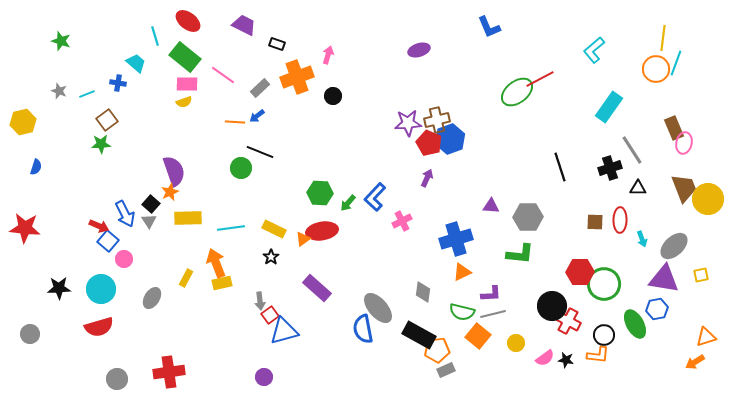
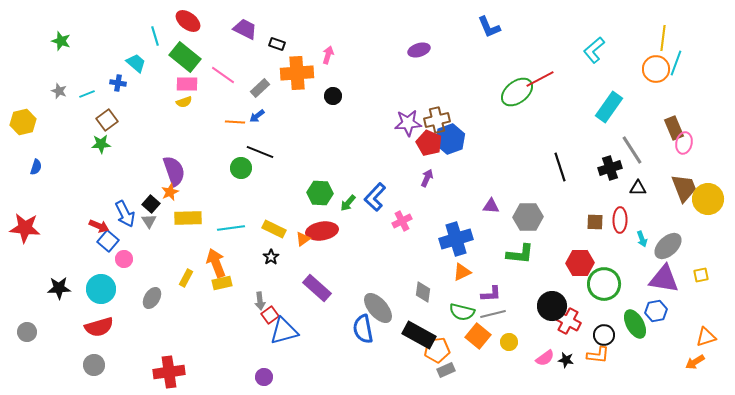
purple trapezoid at (244, 25): moved 1 px right, 4 px down
orange cross at (297, 77): moved 4 px up; rotated 16 degrees clockwise
gray ellipse at (674, 246): moved 6 px left
red hexagon at (580, 272): moved 9 px up
blue hexagon at (657, 309): moved 1 px left, 2 px down
gray circle at (30, 334): moved 3 px left, 2 px up
yellow circle at (516, 343): moved 7 px left, 1 px up
gray circle at (117, 379): moved 23 px left, 14 px up
